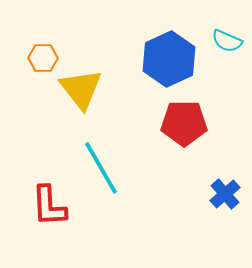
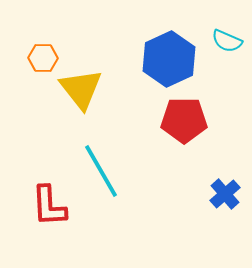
red pentagon: moved 3 px up
cyan line: moved 3 px down
